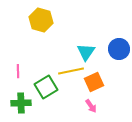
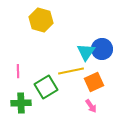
blue circle: moved 17 px left
